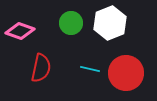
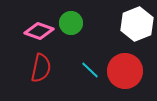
white hexagon: moved 27 px right, 1 px down
pink diamond: moved 19 px right
cyan line: moved 1 px down; rotated 30 degrees clockwise
red circle: moved 1 px left, 2 px up
